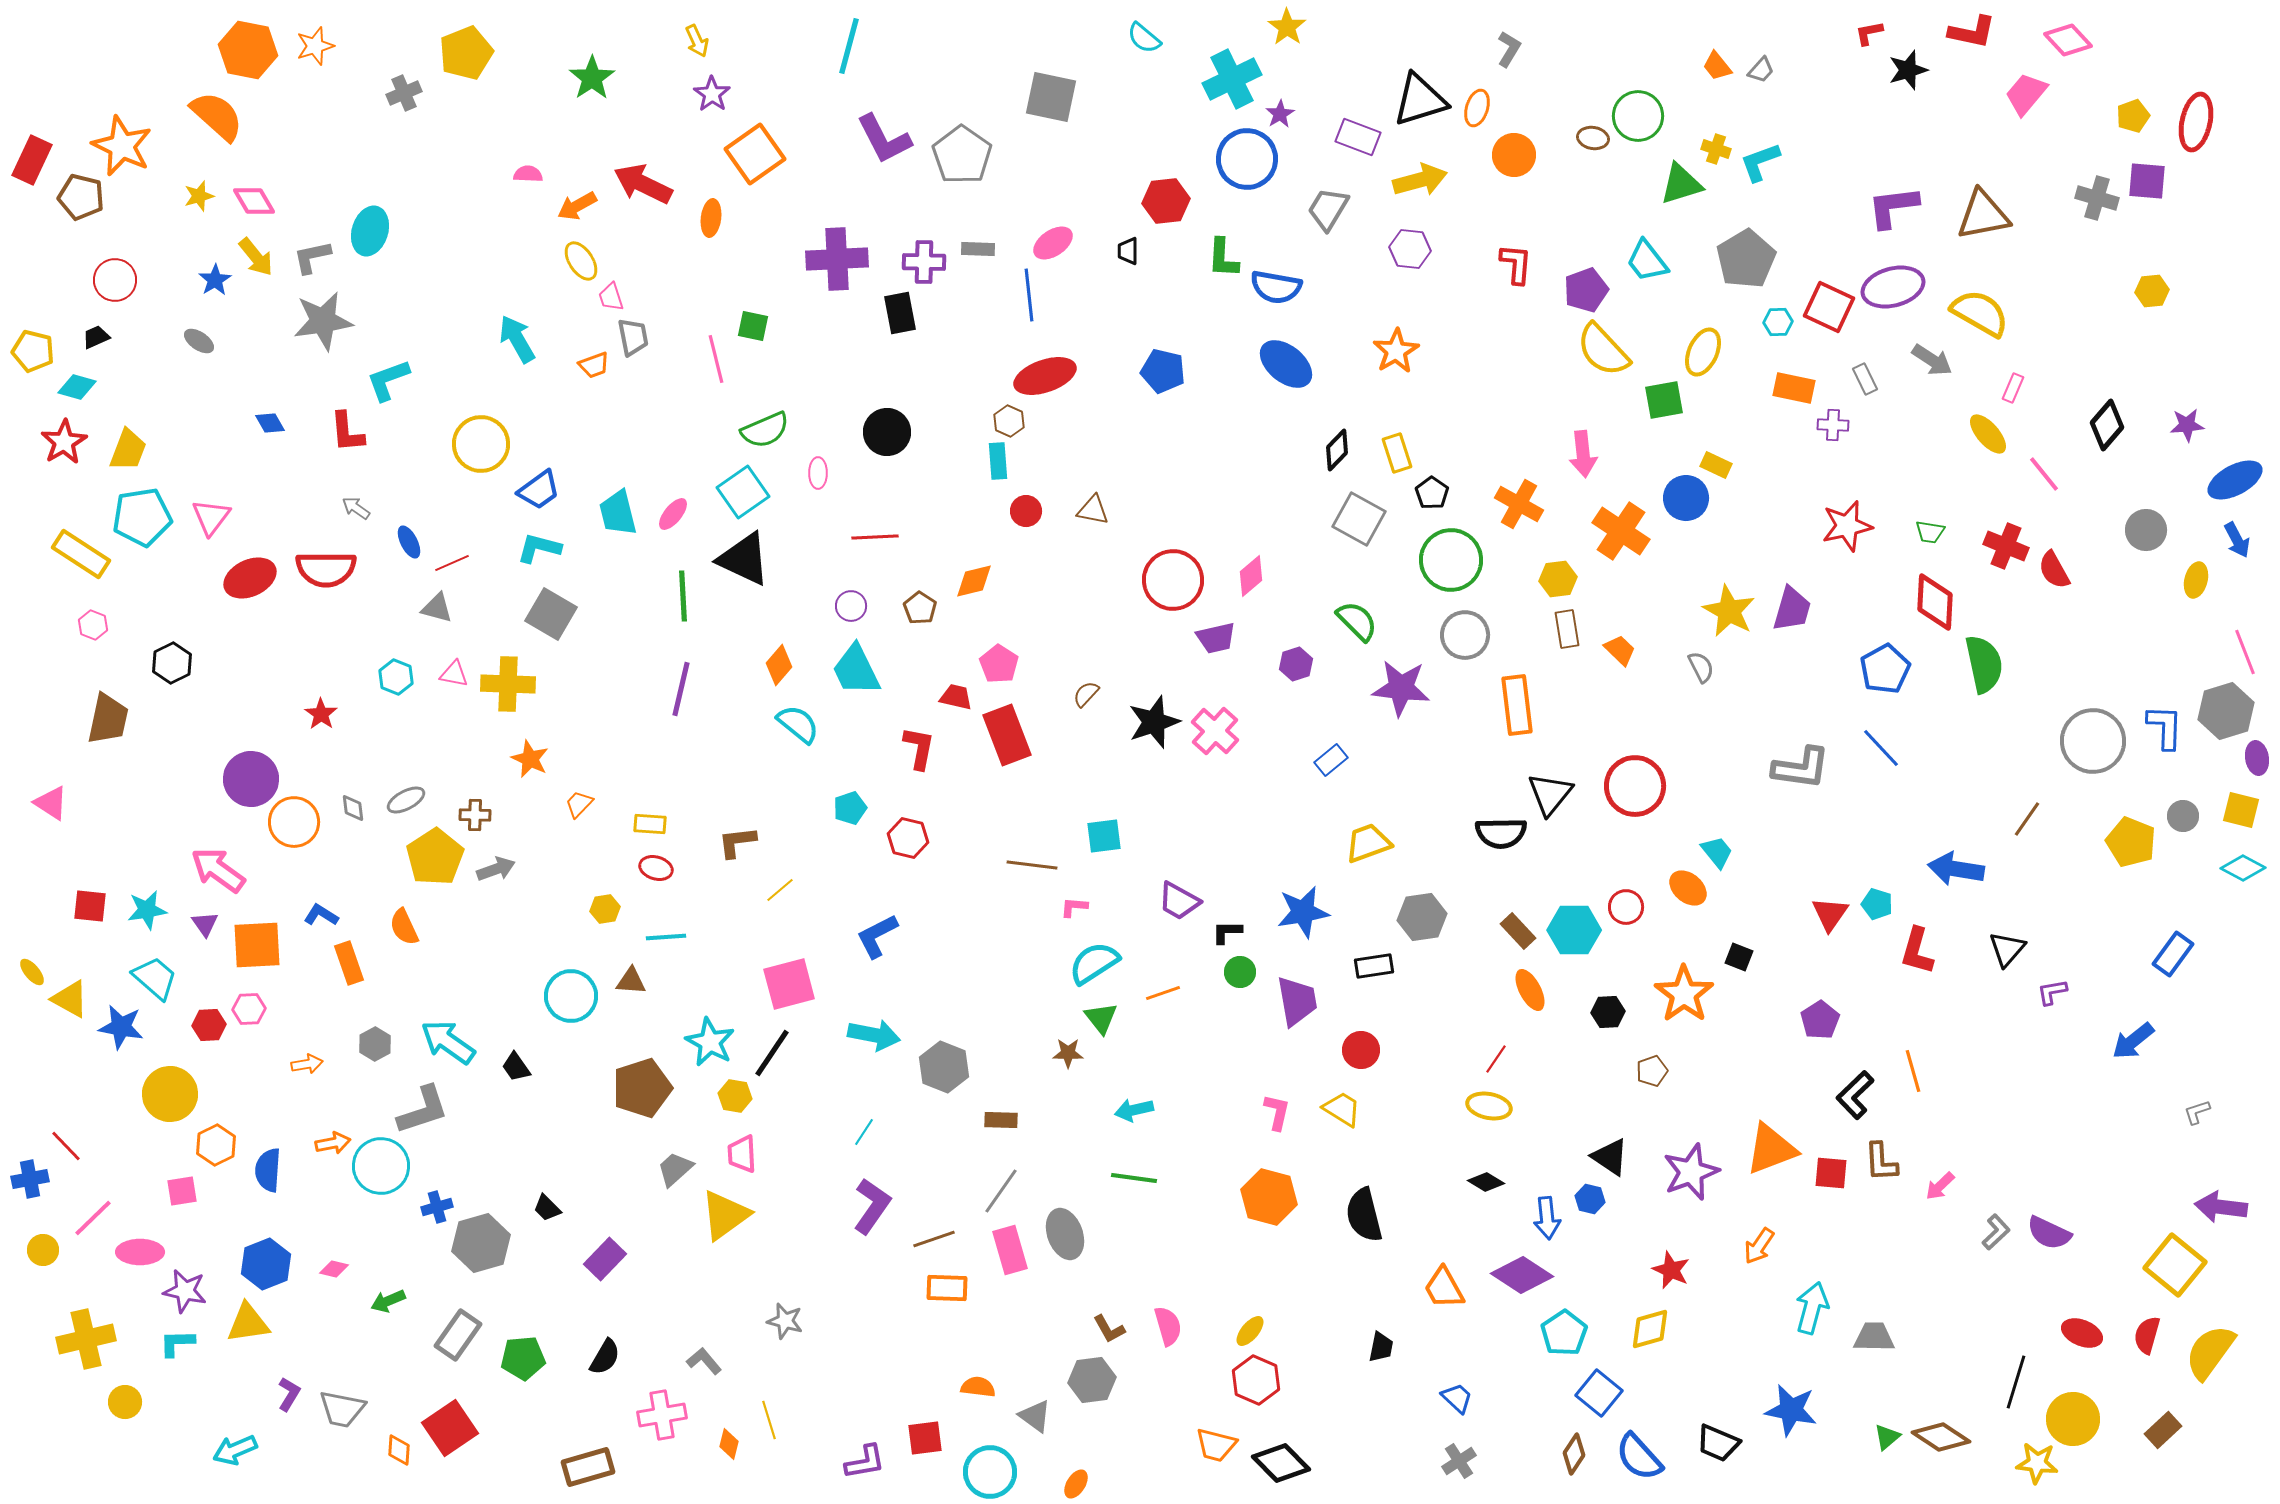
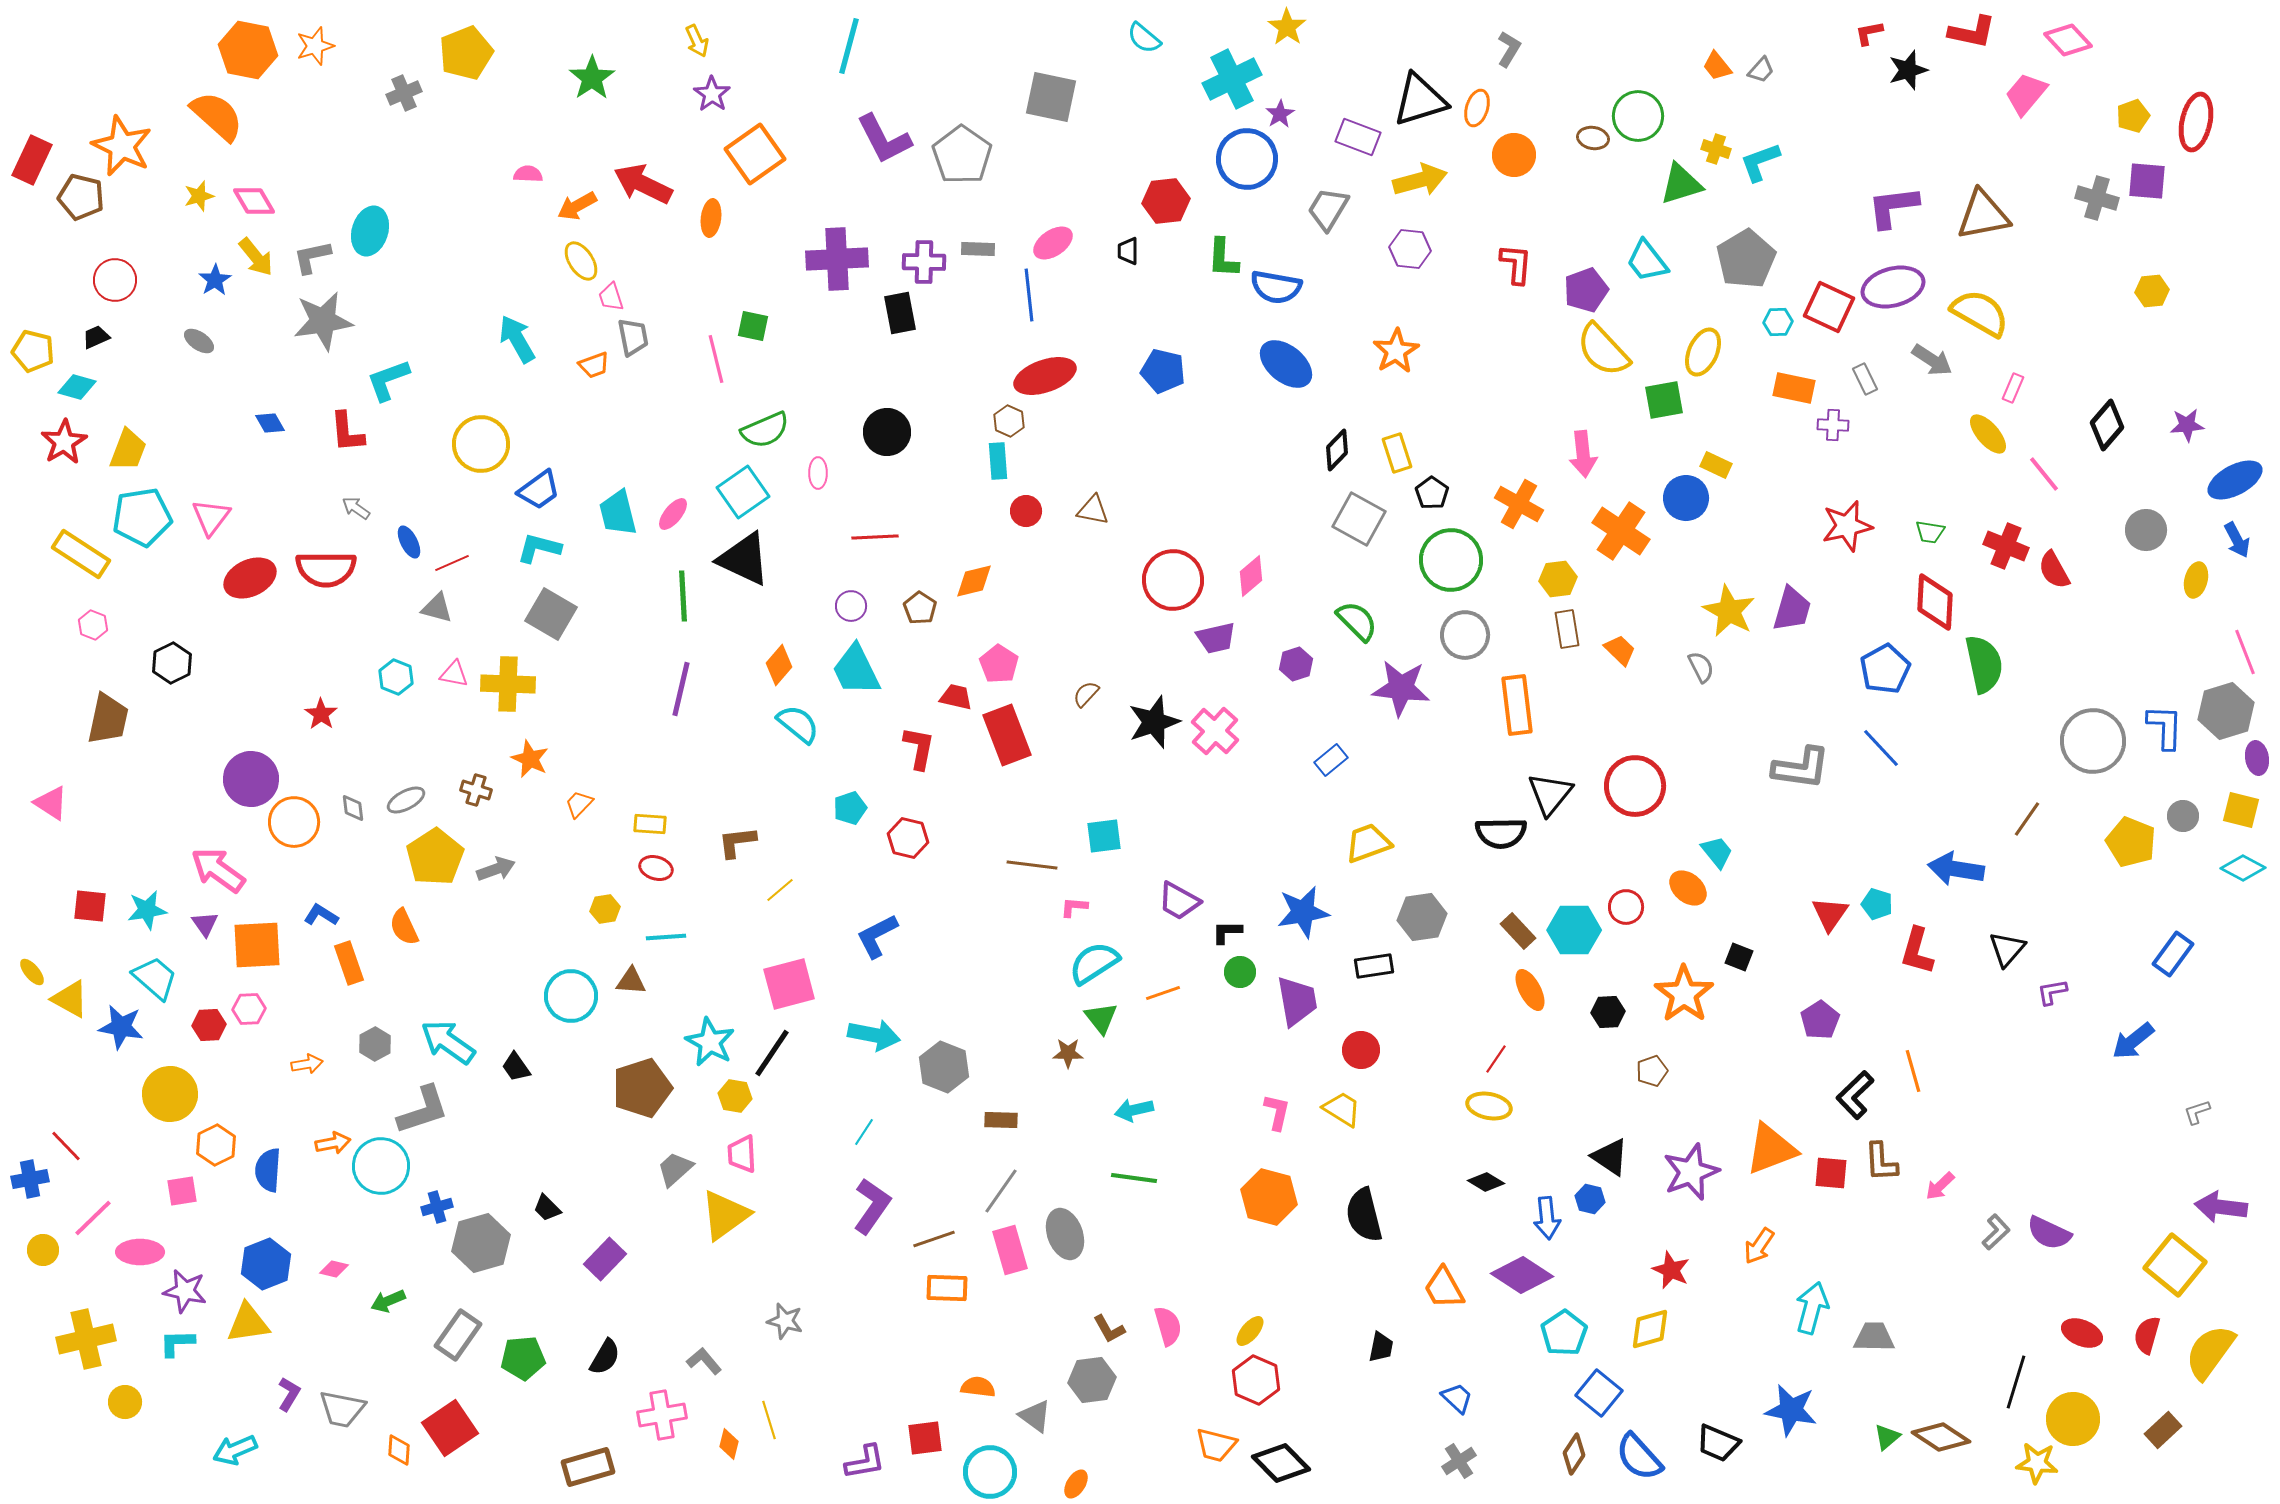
brown cross at (475, 815): moved 1 px right, 25 px up; rotated 16 degrees clockwise
